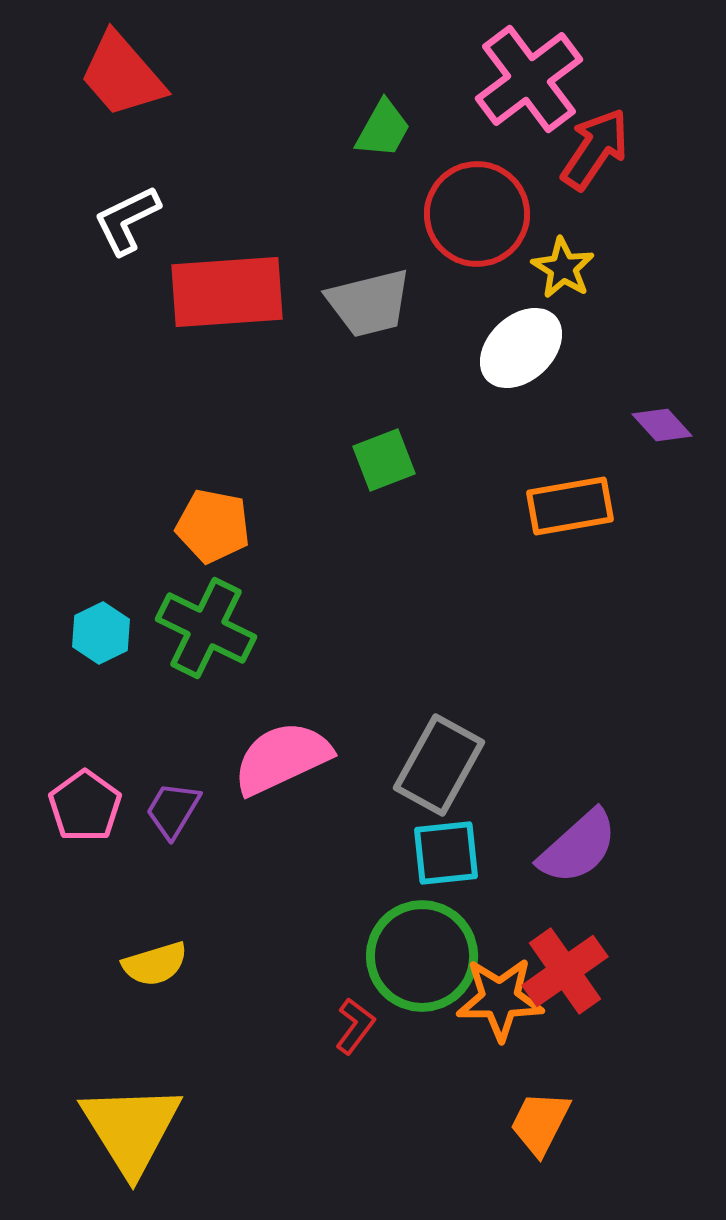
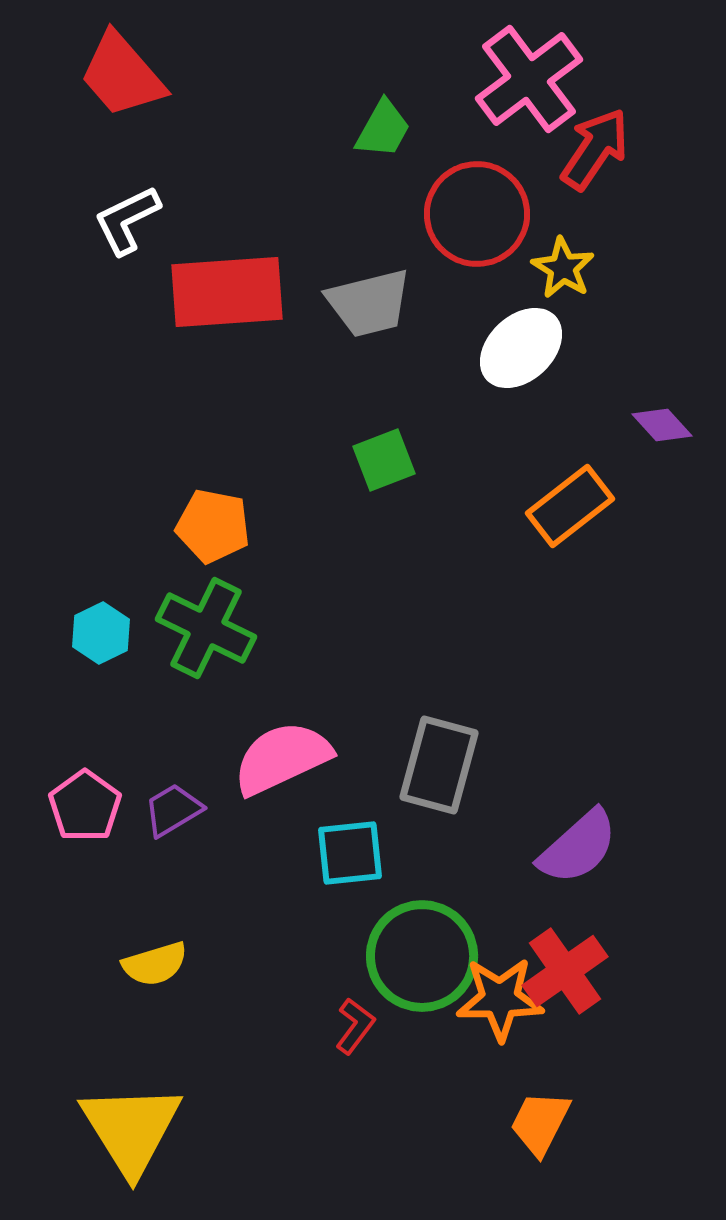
orange rectangle: rotated 28 degrees counterclockwise
gray rectangle: rotated 14 degrees counterclockwise
purple trapezoid: rotated 28 degrees clockwise
cyan square: moved 96 px left
